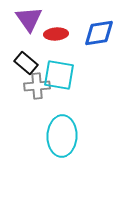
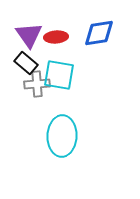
purple triangle: moved 16 px down
red ellipse: moved 3 px down
gray cross: moved 2 px up
